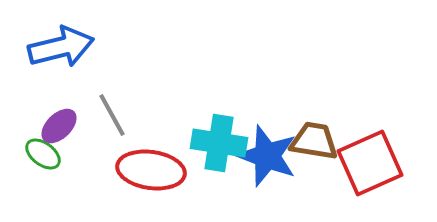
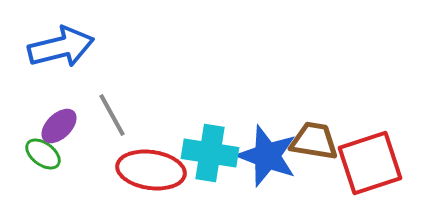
cyan cross: moved 9 px left, 10 px down
red square: rotated 6 degrees clockwise
